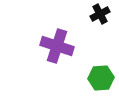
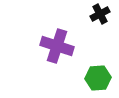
green hexagon: moved 3 px left
